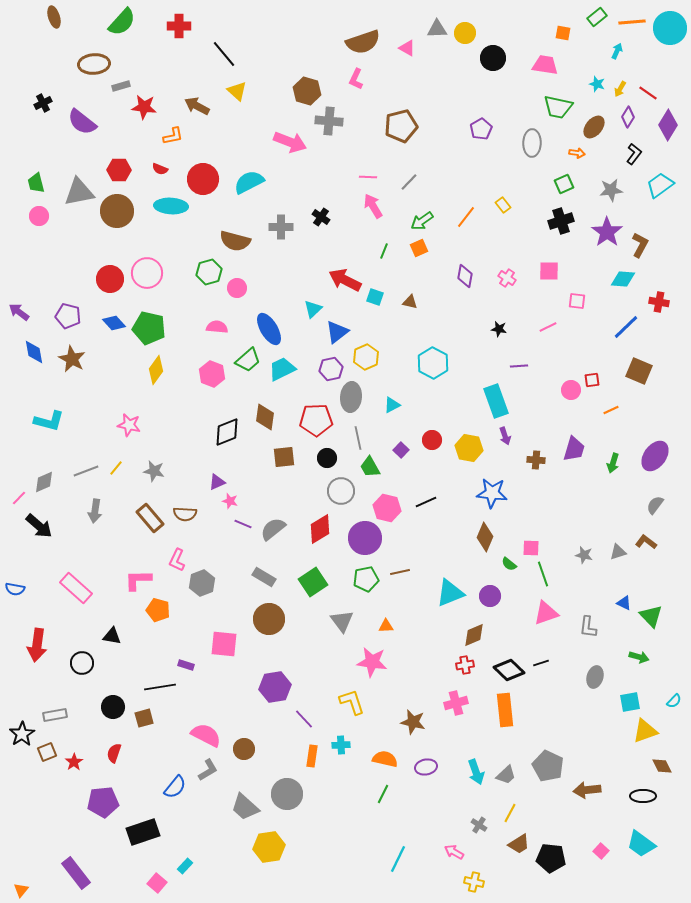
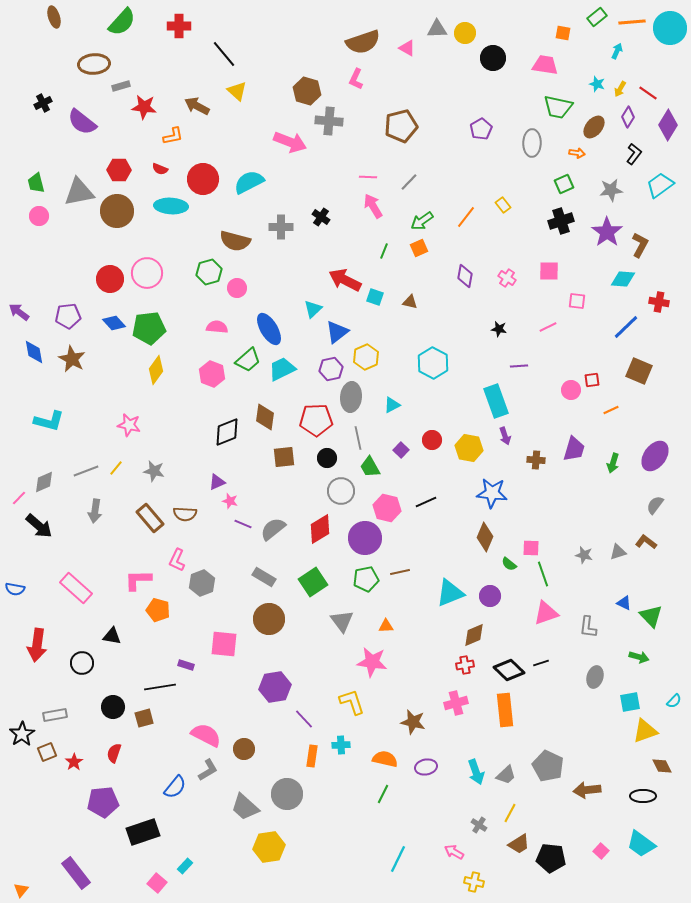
purple pentagon at (68, 316): rotated 20 degrees counterclockwise
green pentagon at (149, 328): rotated 20 degrees counterclockwise
